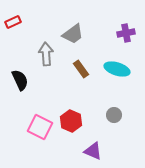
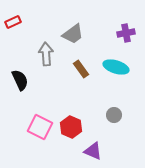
cyan ellipse: moved 1 px left, 2 px up
red hexagon: moved 6 px down
